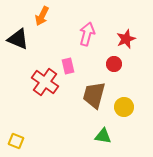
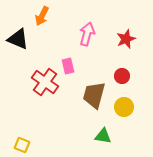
red circle: moved 8 px right, 12 px down
yellow square: moved 6 px right, 4 px down
